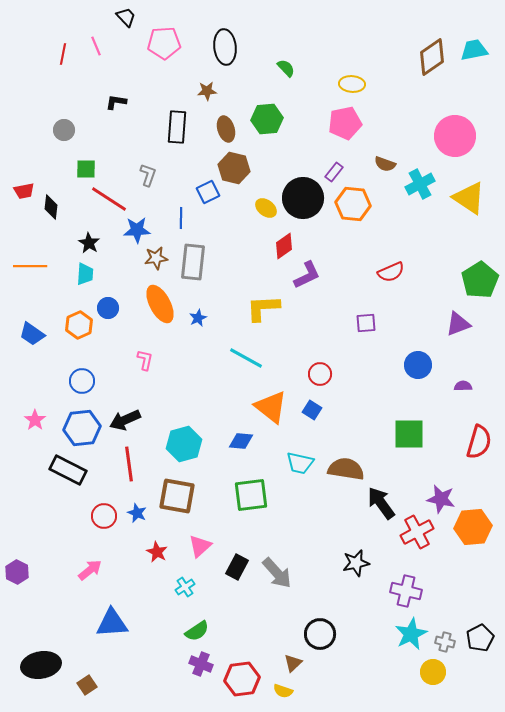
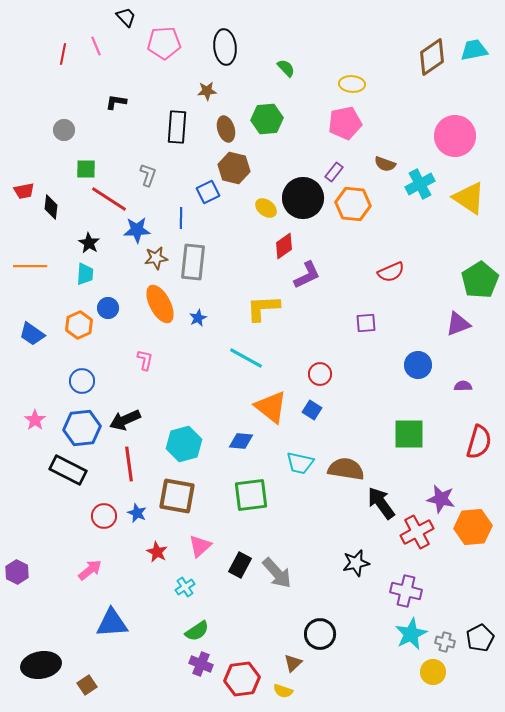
black rectangle at (237, 567): moved 3 px right, 2 px up
